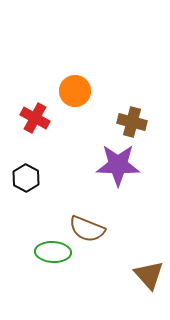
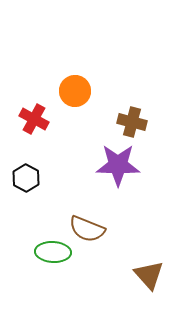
red cross: moved 1 px left, 1 px down
